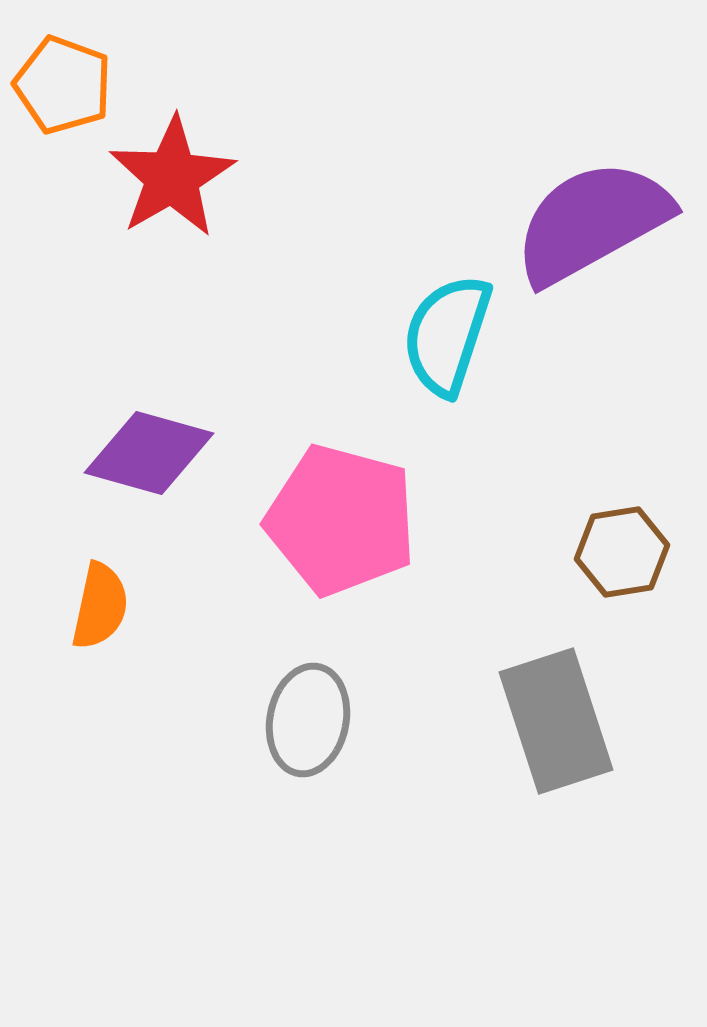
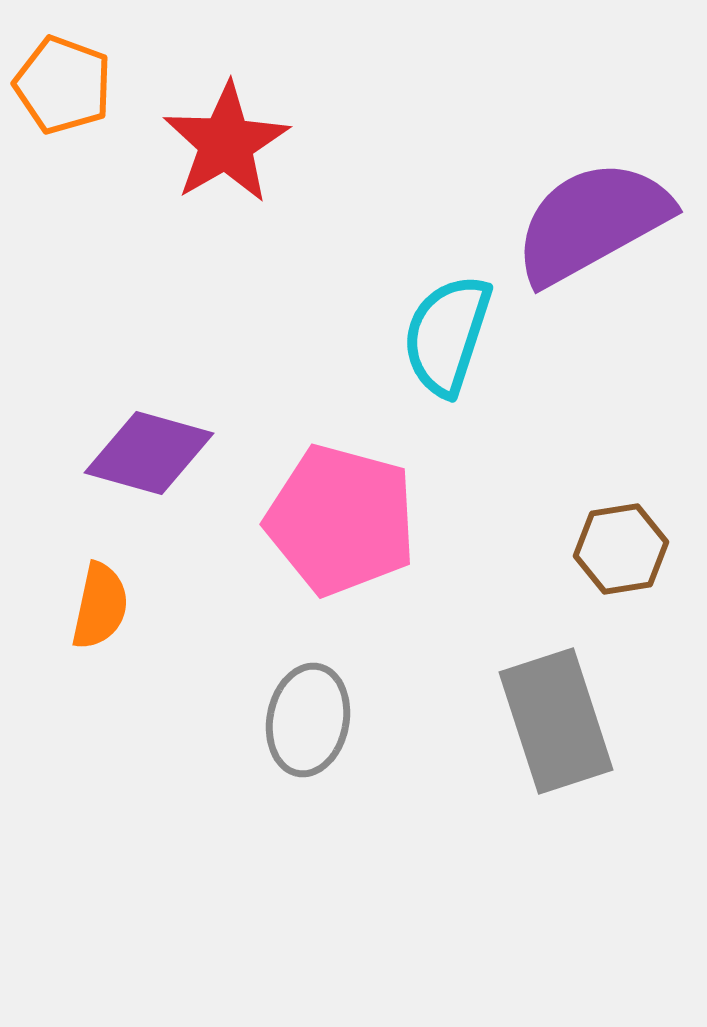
red star: moved 54 px right, 34 px up
brown hexagon: moved 1 px left, 3 px up
